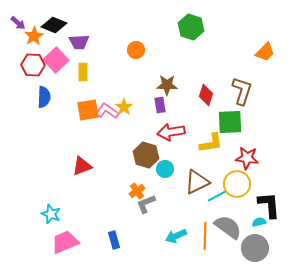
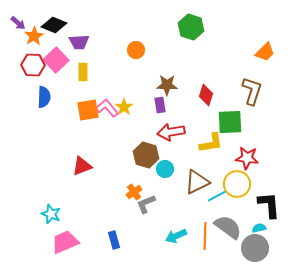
brown L-shape: moved 10 px right
pink L-shape: moved 3 px up; rotated 15 degrees clockwise
orange cross: moved 3 px left, 1 px down
cyan semicircle: moved 6 px down
